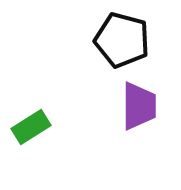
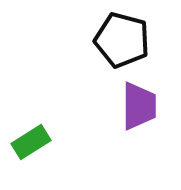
green rectangle: moved 15 px down
